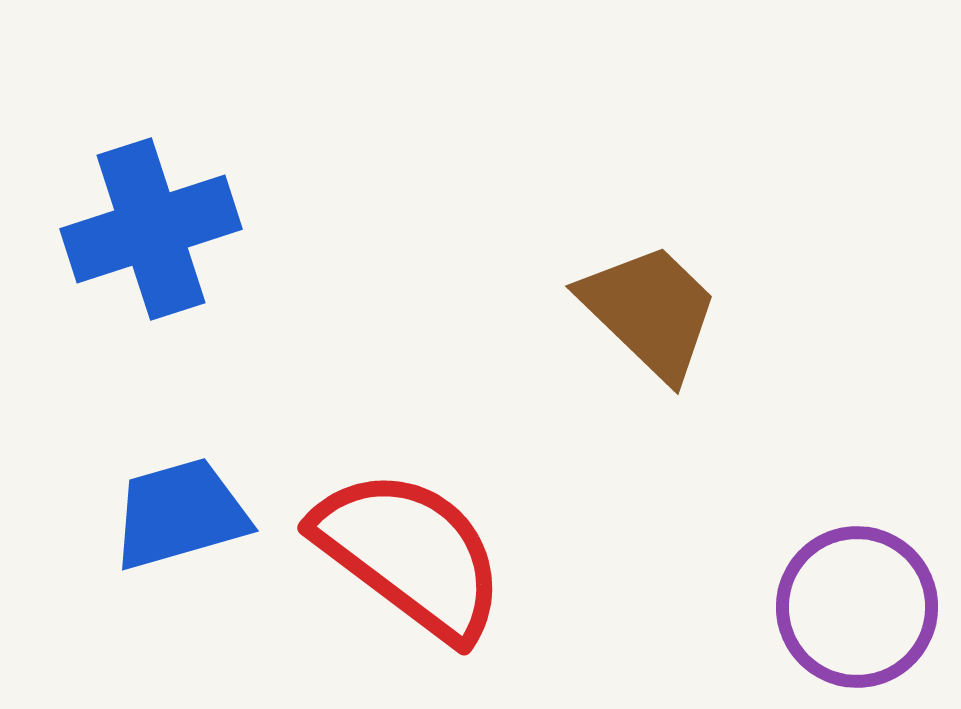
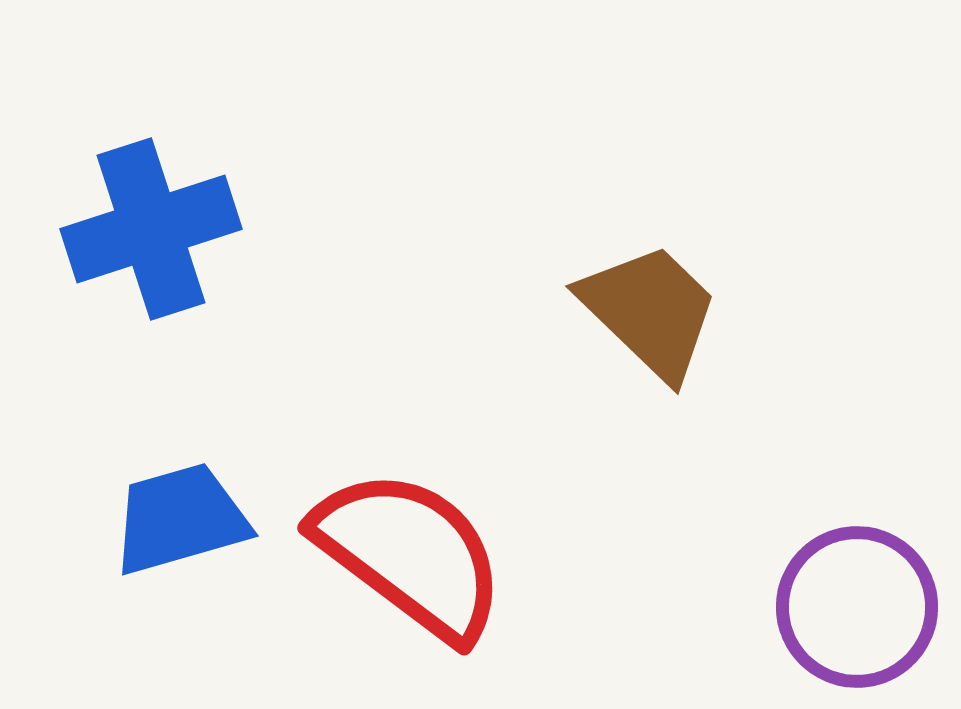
blue trapezoid: moved 5 px down
